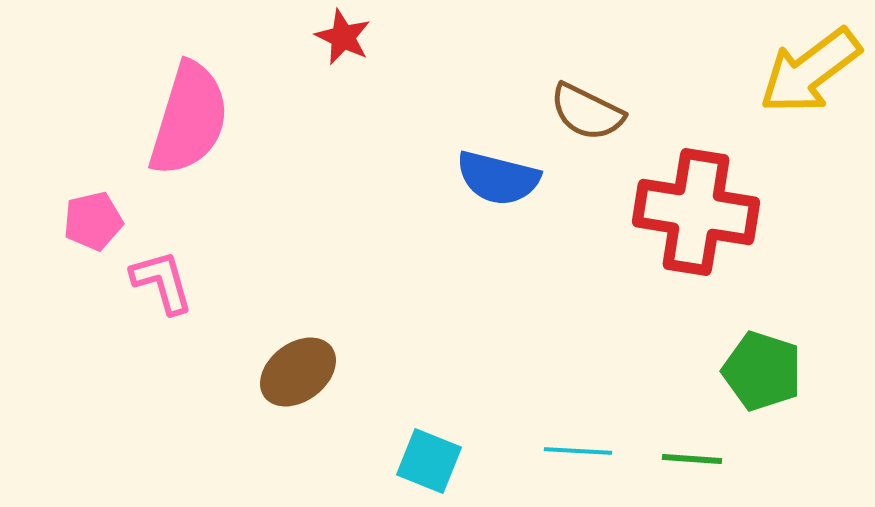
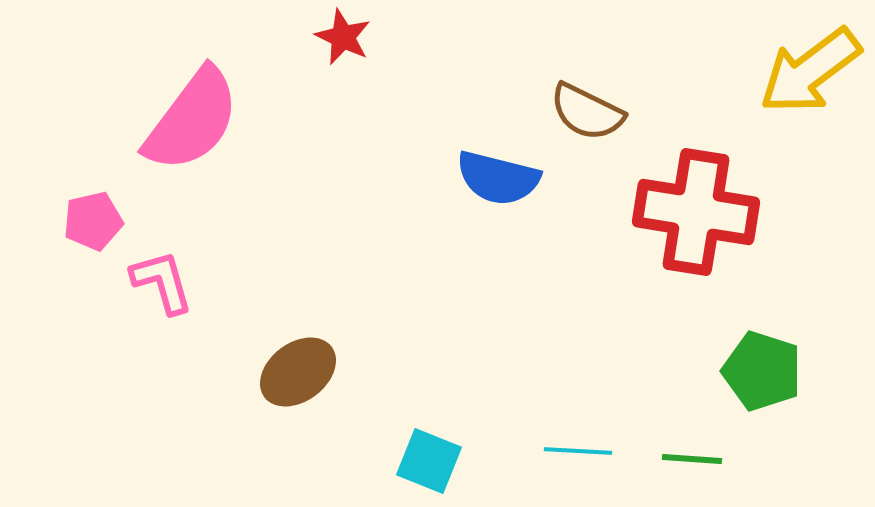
pink semicircle: moved 3 px right, 1 px down; rotated 20 degrees clockwise
